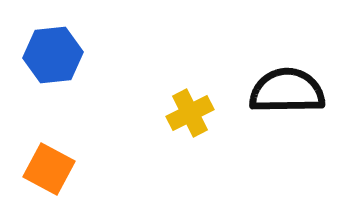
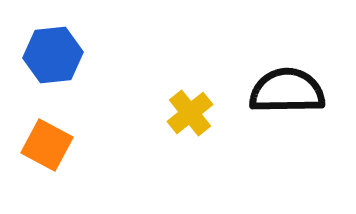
yellow cross: rotated 12 degrees counterclockwise
orange square: moved 2 px left, 24 px up
